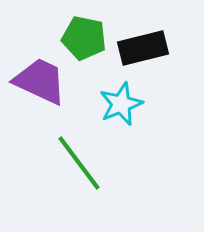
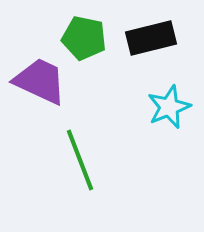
black rectangle: moved 8 px right, 10 px up
cyan star: moved 48 px right, 3 px down
green line: moved 1 px right, 3 px up; rotated 16 degrees clockwise
